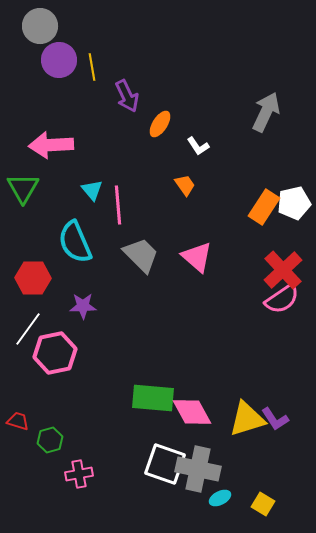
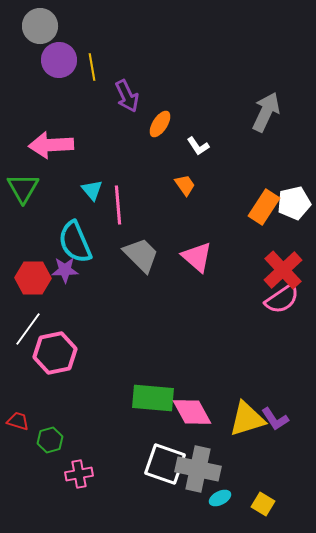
purple star: moved 18 px left, 36 px up
